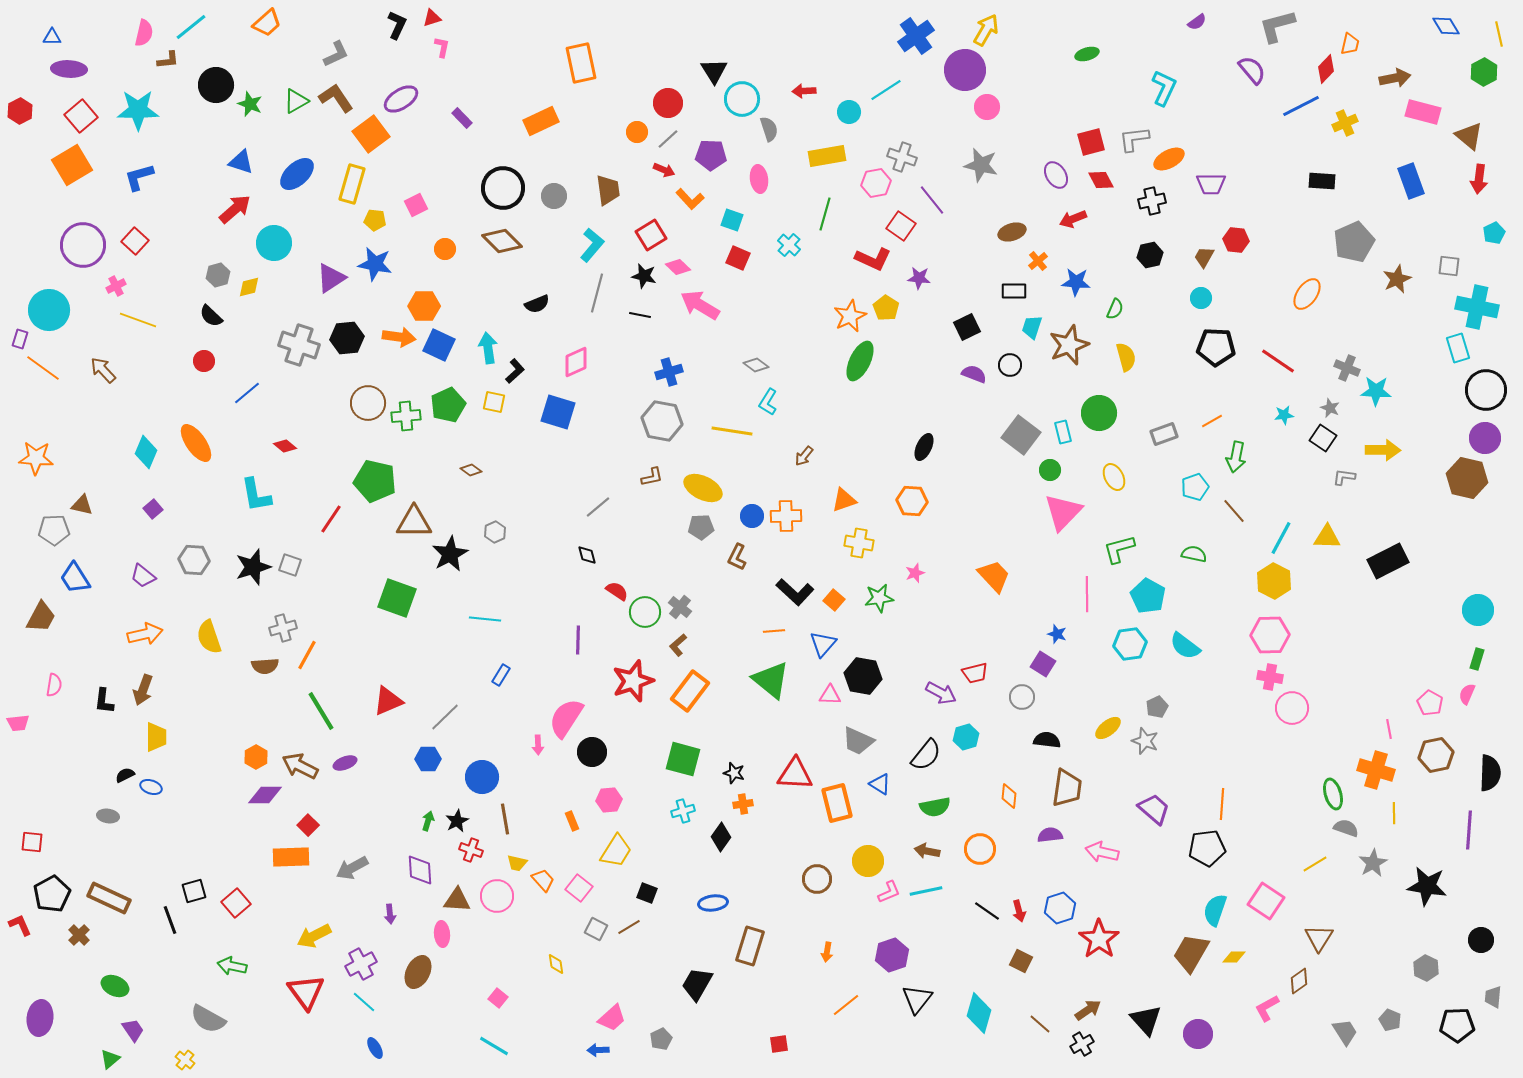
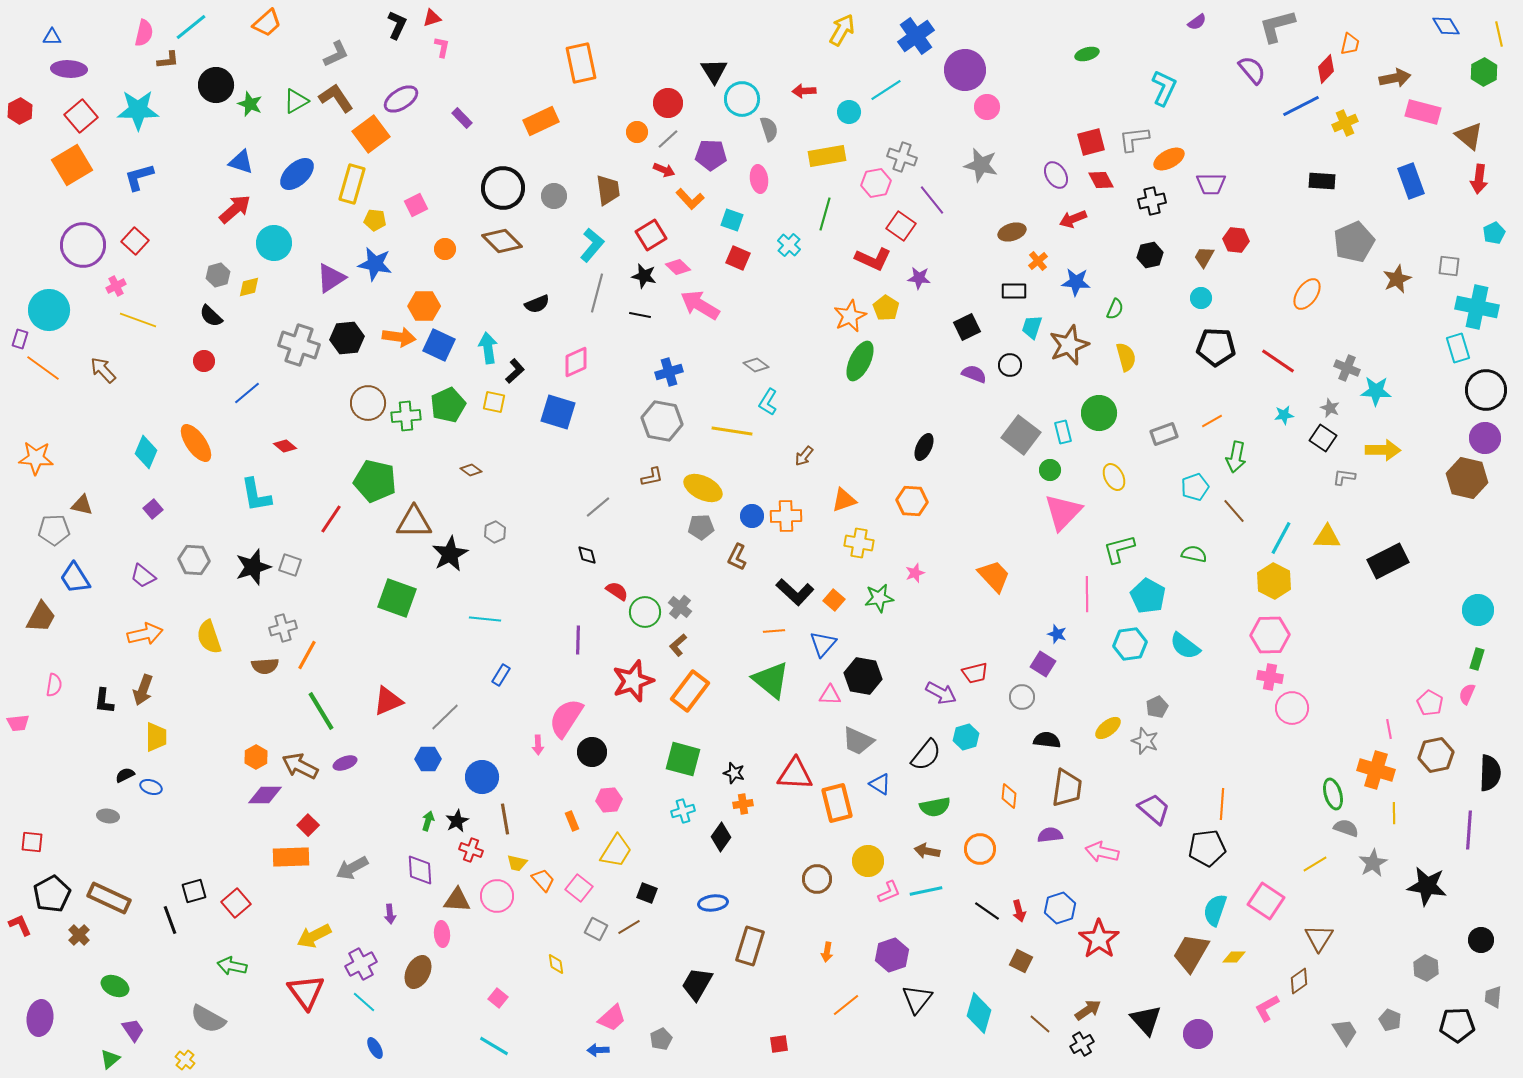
yellow arrow at (986, 30): moved 144 px left
